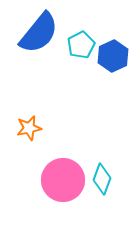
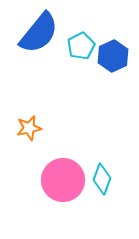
cyan pentagon: moved 1 px down
